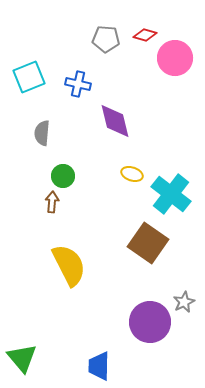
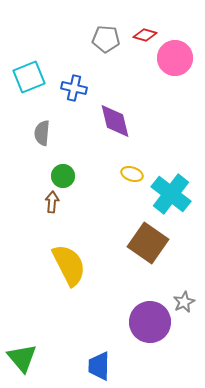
blue cross: moved 4 px left, 4 px down
